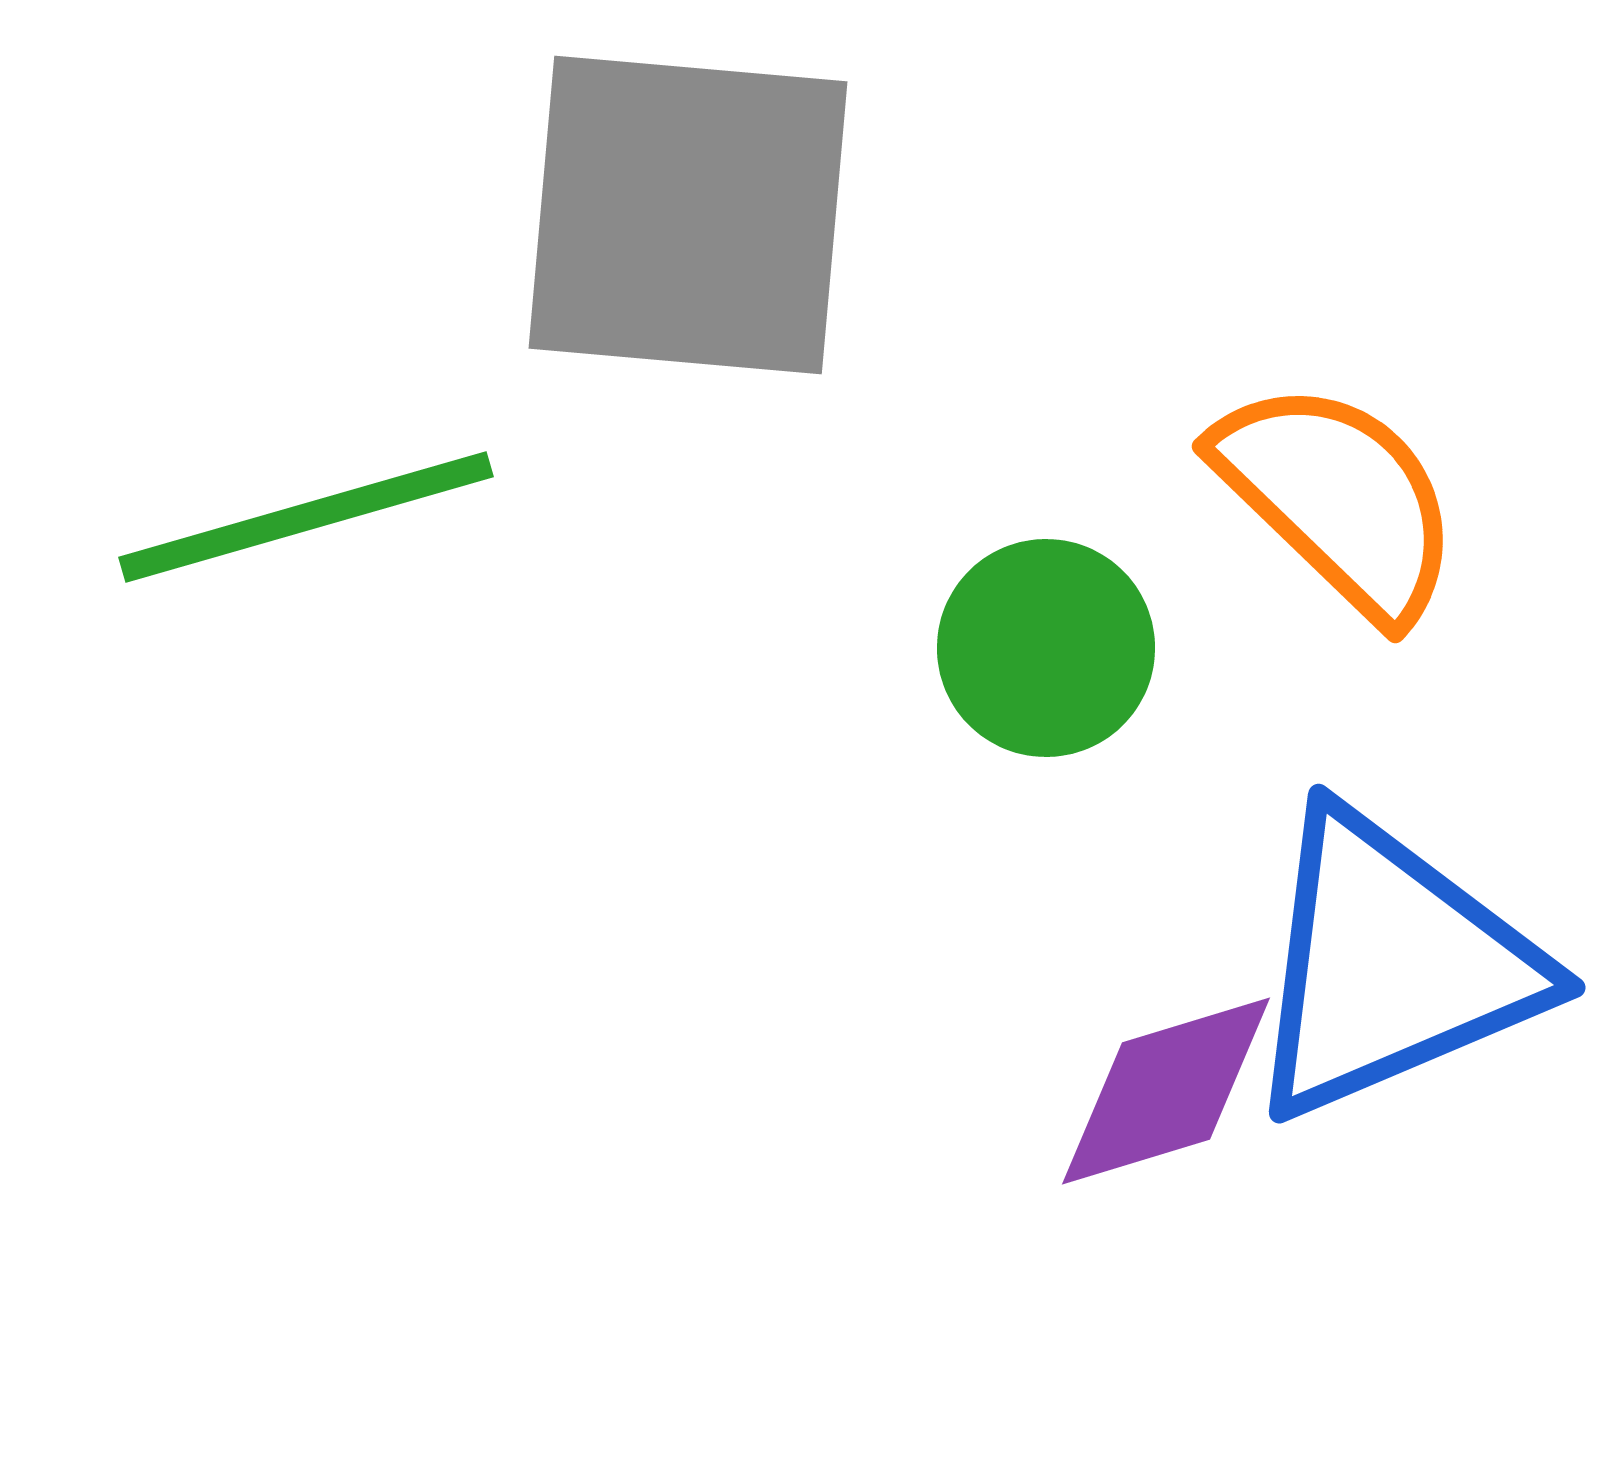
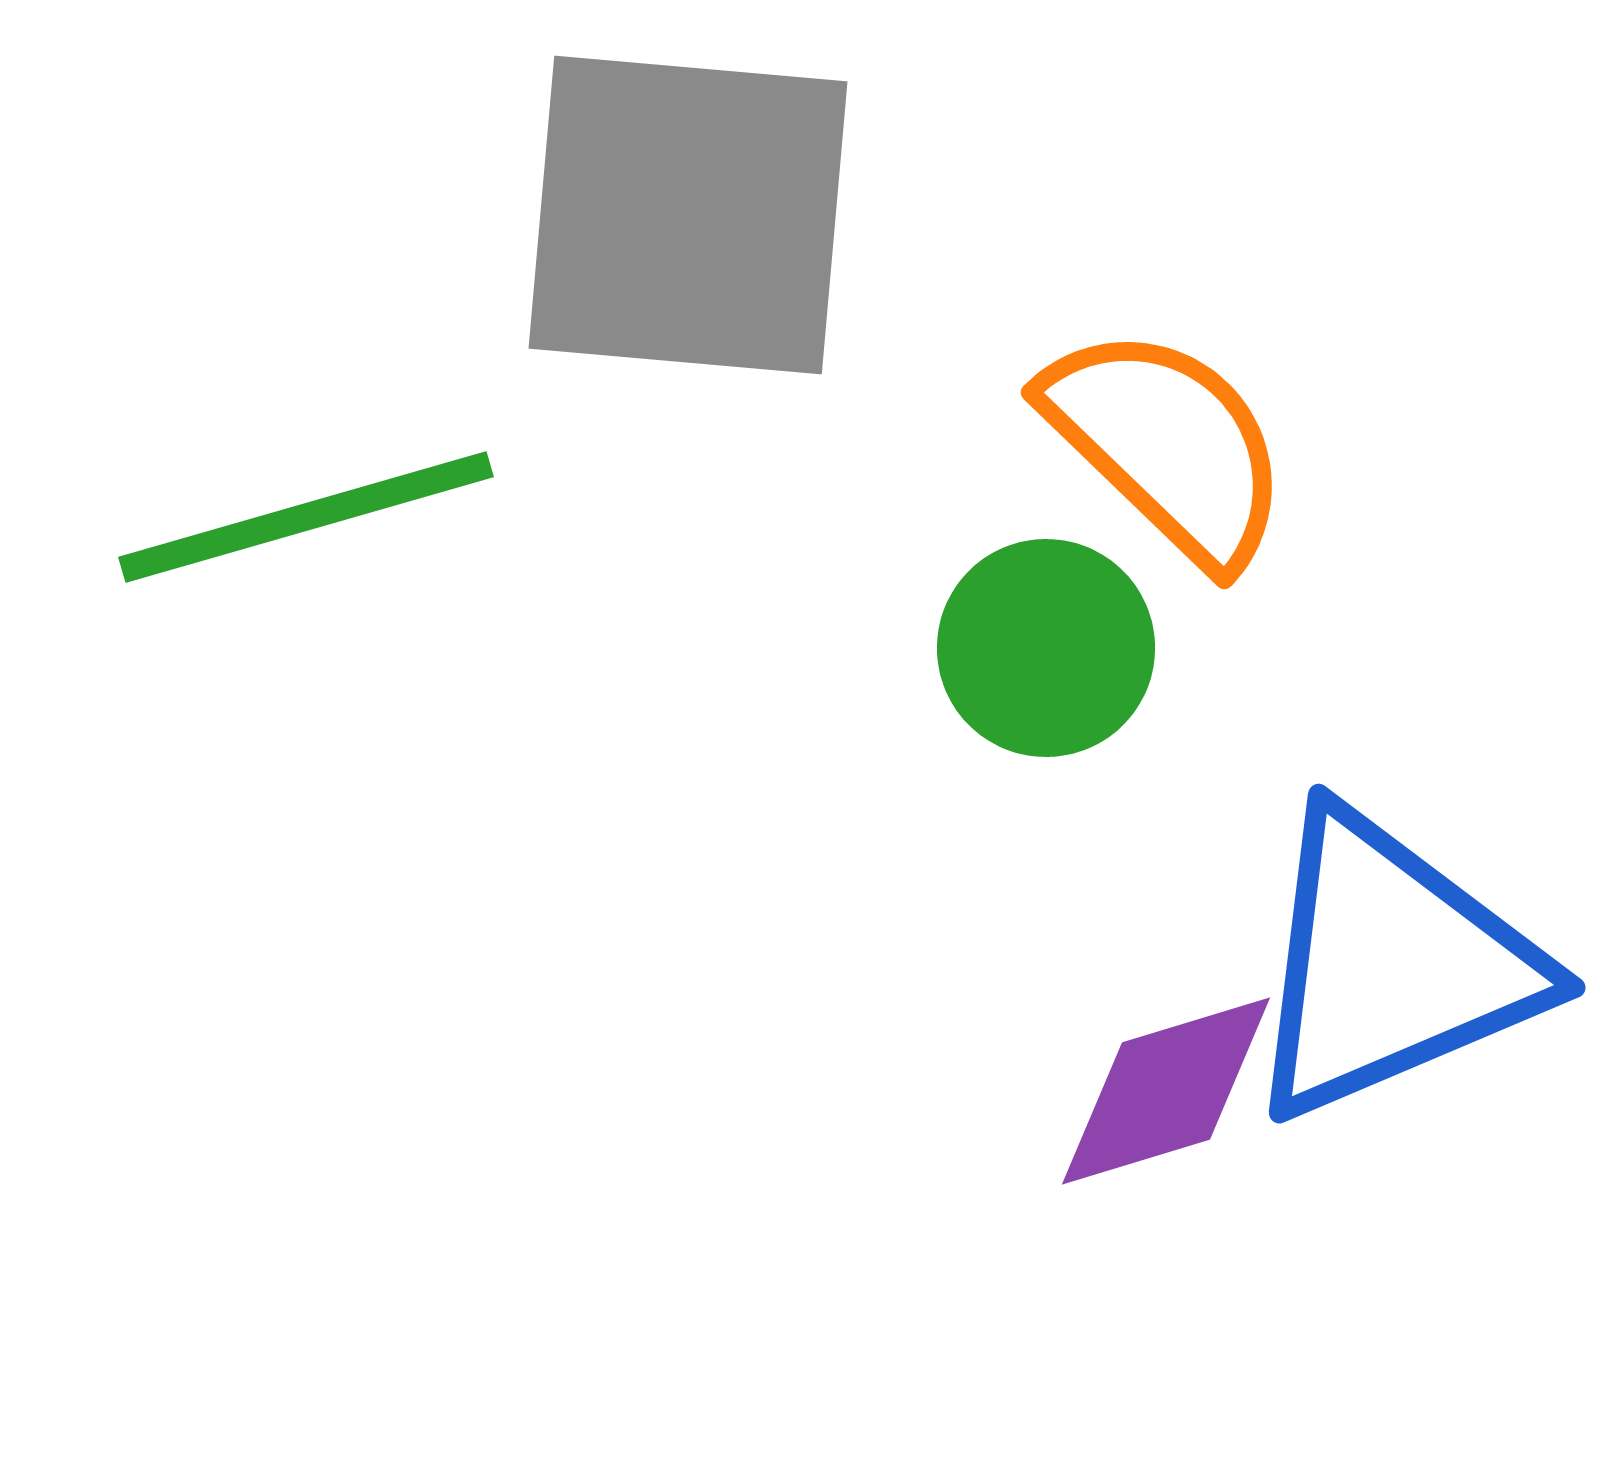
orange semicircle: moved 171 px left, 54 px up
